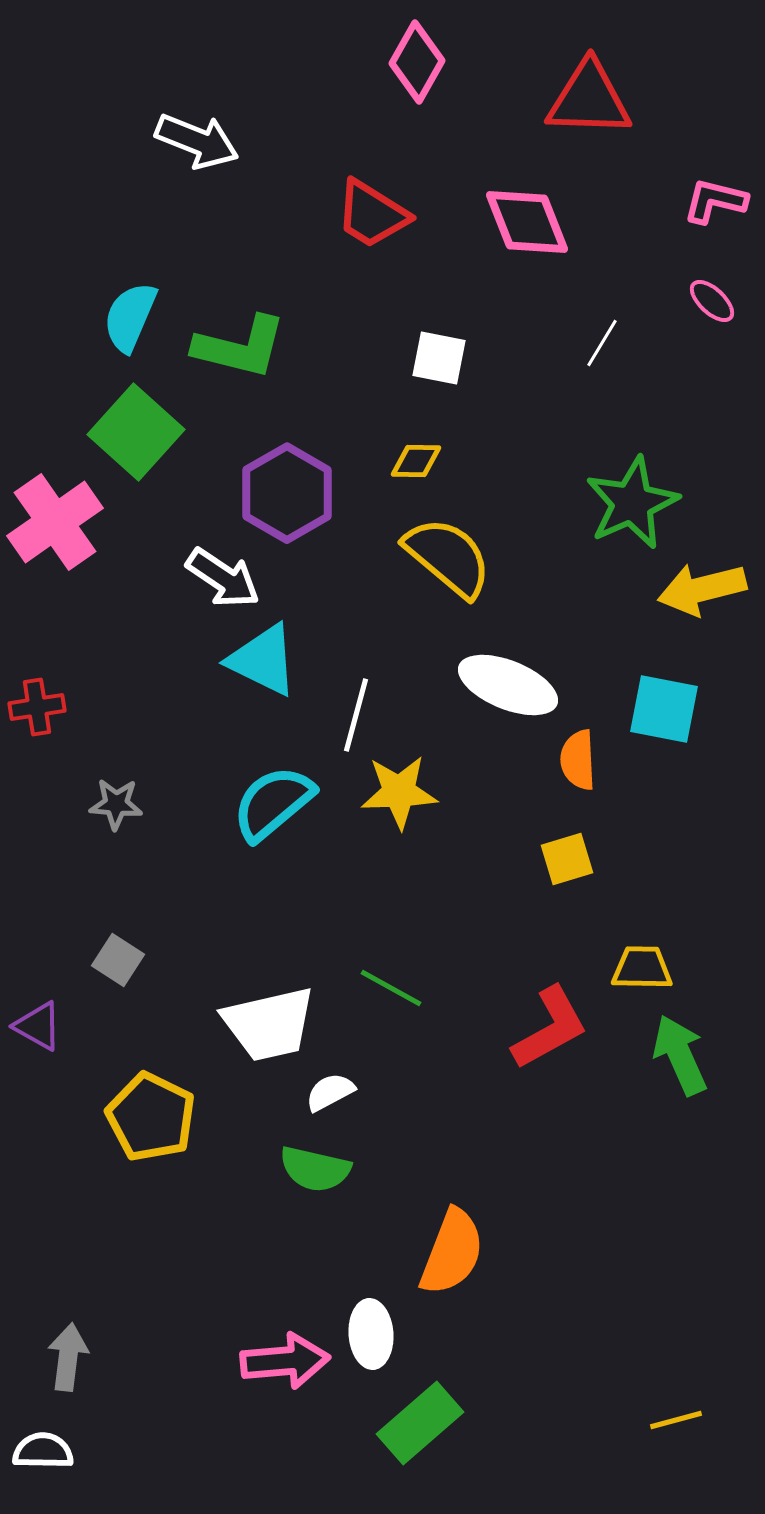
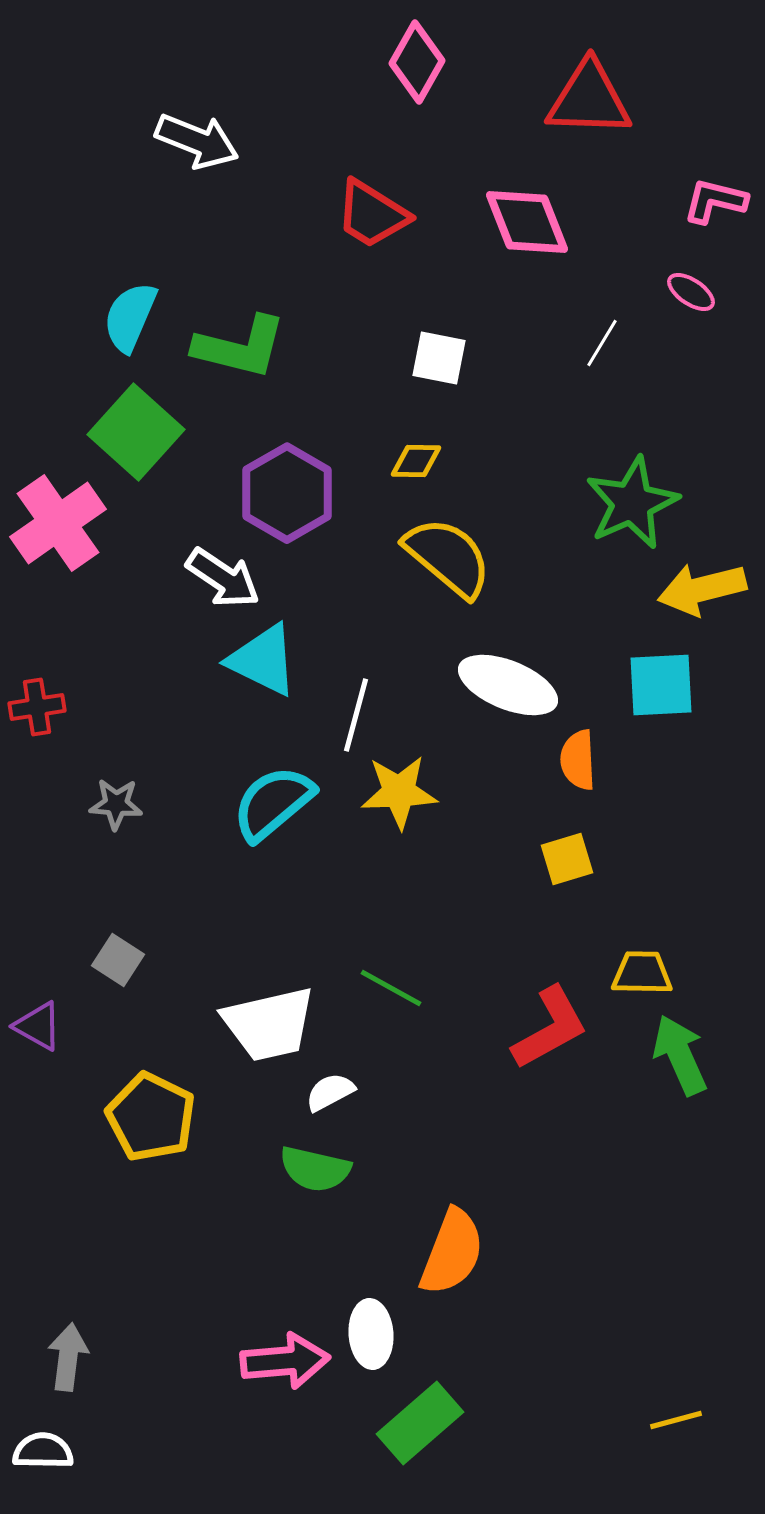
pink ellipse at (712, 301): moved 21 px left, 9 px up; rotated 9 degrees counterclockwise
pink cross at (55, 522): moved 3 px right, 1 px down
cyan square at (664, 709): moved 3 px left, 24 px up; rotated 14 degrees counterclockwise
yellow trapezoid at (642, 968): moved 5 px down
